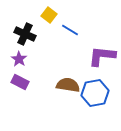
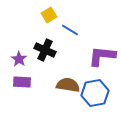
yellow square: rotated 21 degrees clockwise
black cross: moved 20 px right, 16 px down
purple rectangle: moved 2 px right; rotated 24 degrees counterclockwise
